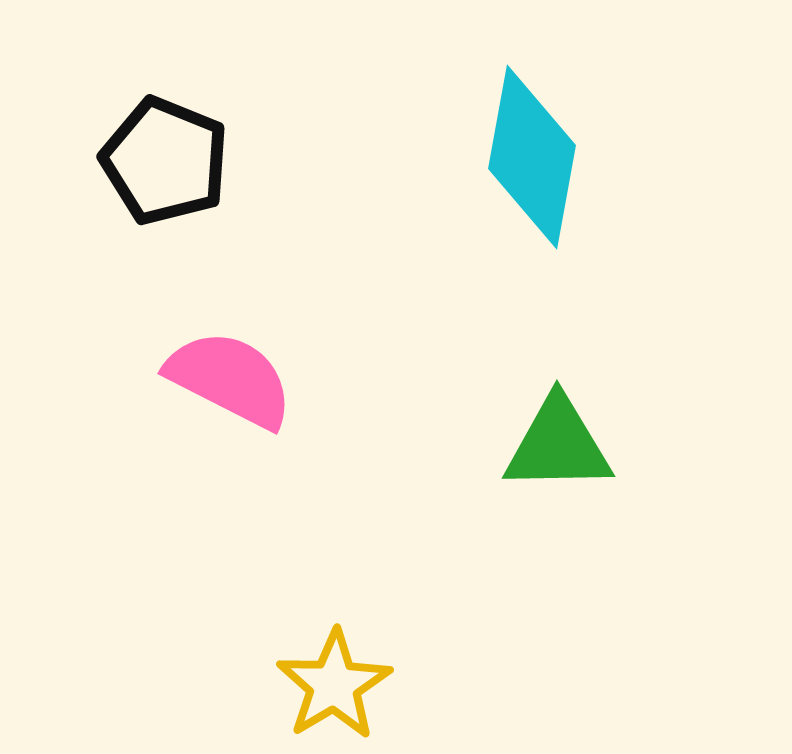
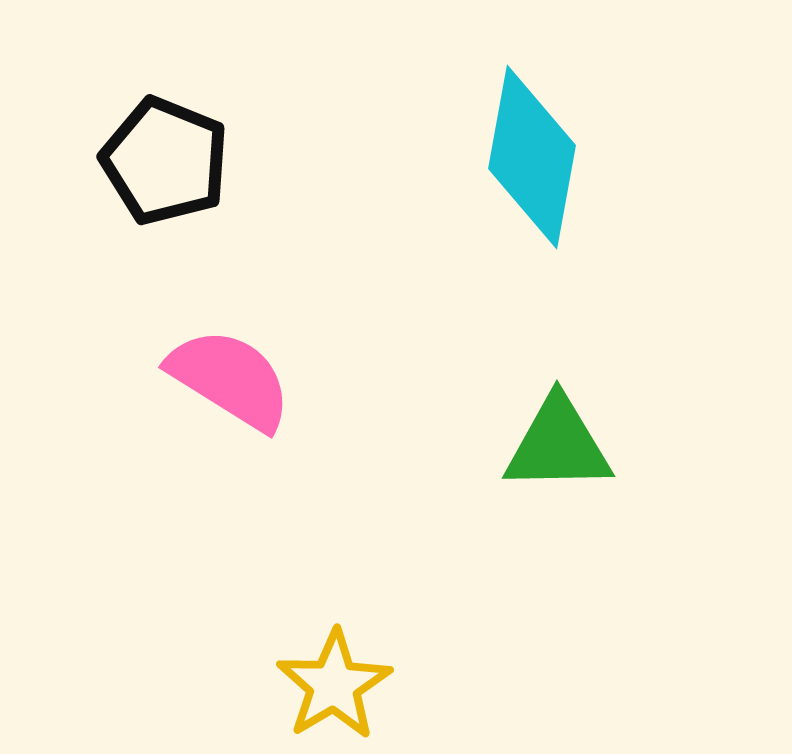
pink semicircle: rotated 5 degrees clockwise
